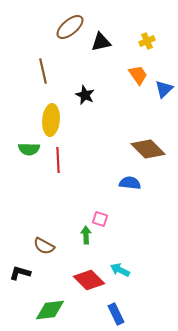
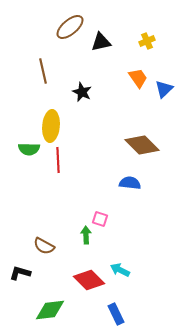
orange trapezoid: moved 3 px down
black star: moved 3 px left, 3 px up
yellow ellipse: moved 6 px down
brown diamond: moved 6 px left, 4 px up
